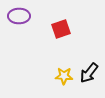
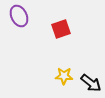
purple ellipse: rotated 65 degrees clockwise
black arrow: moved 2 px right, 10 px down; rotated 90 degrees counterclockwise
